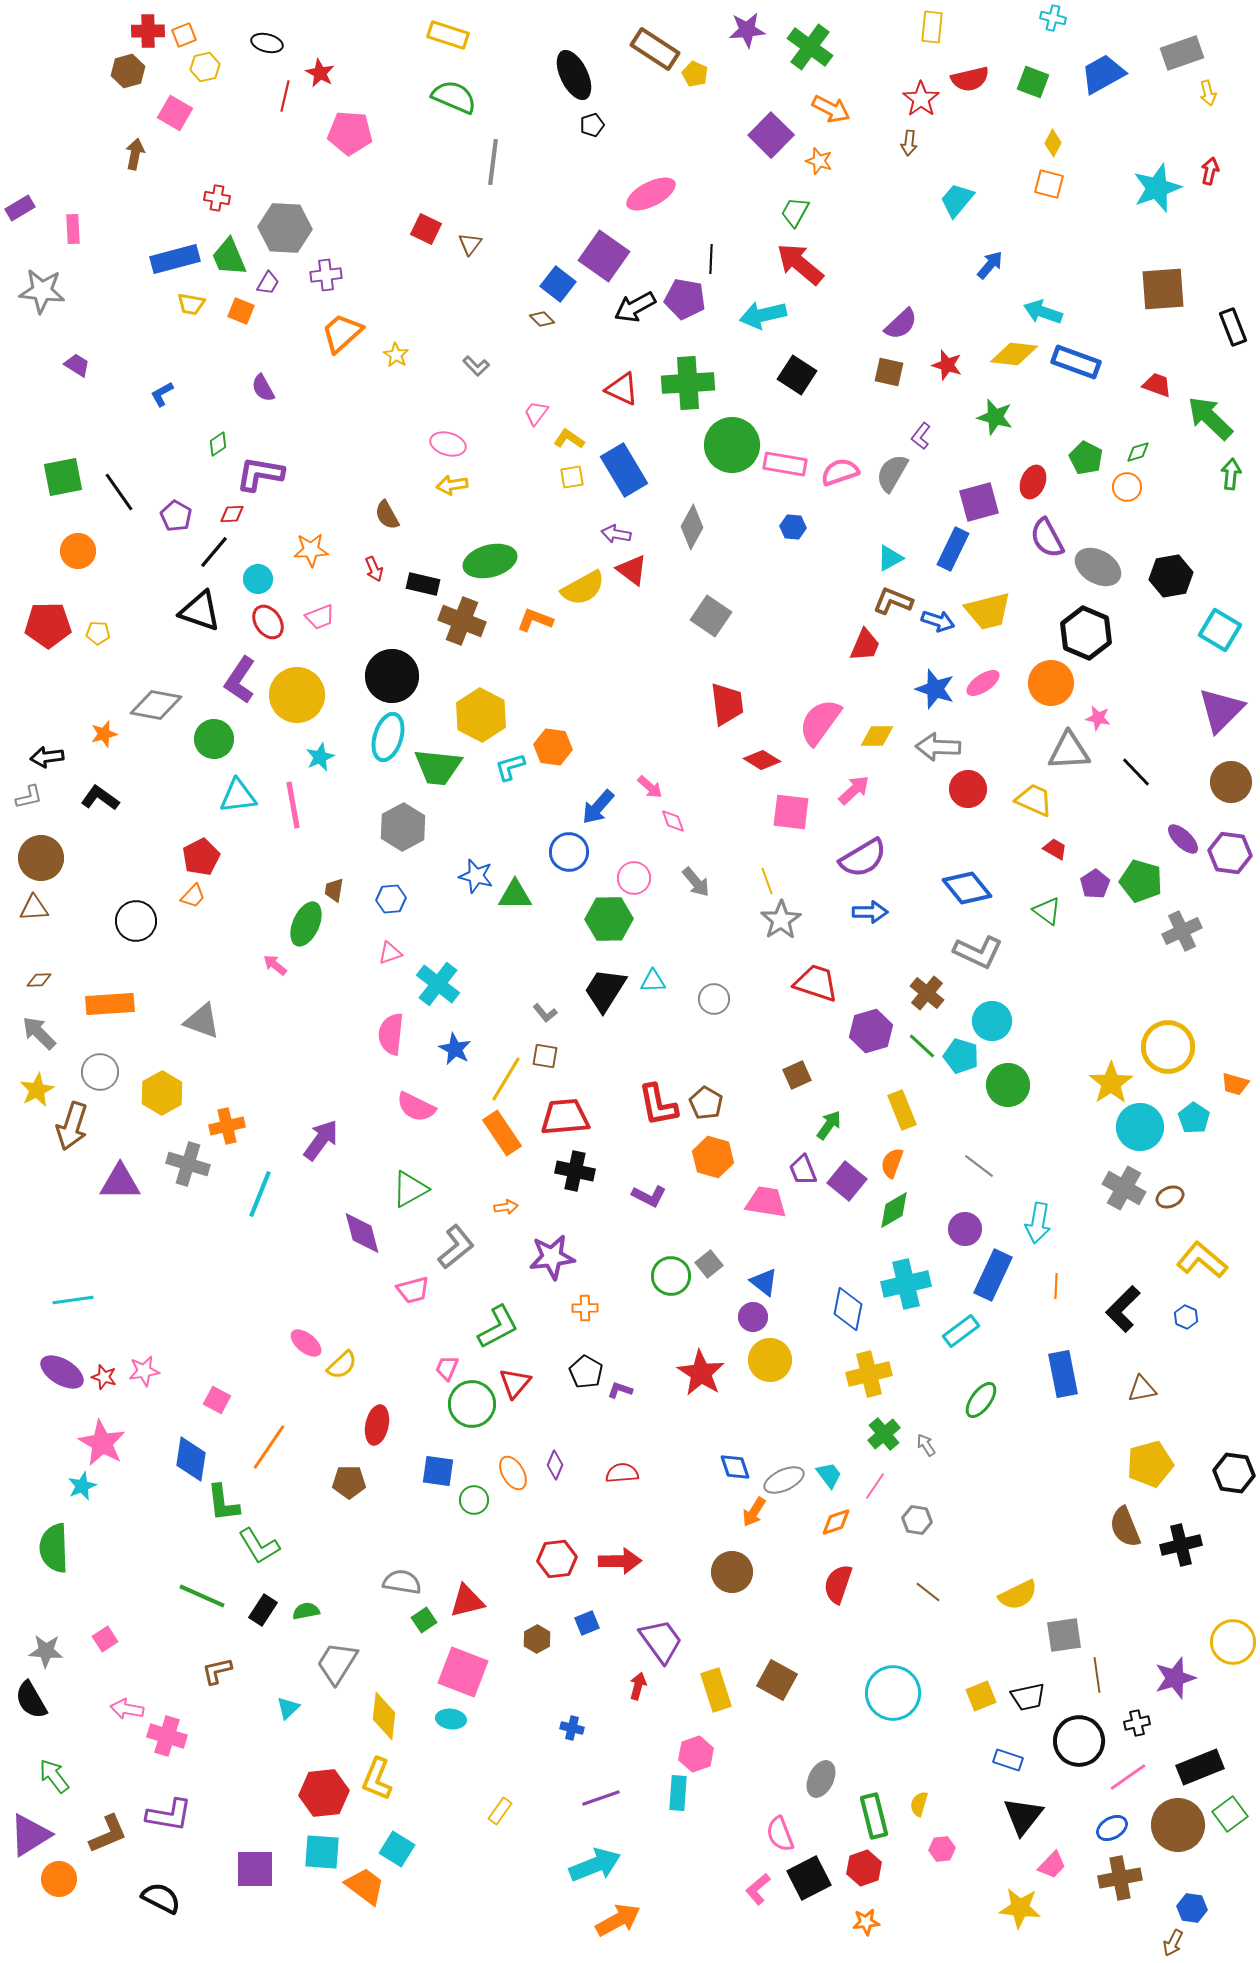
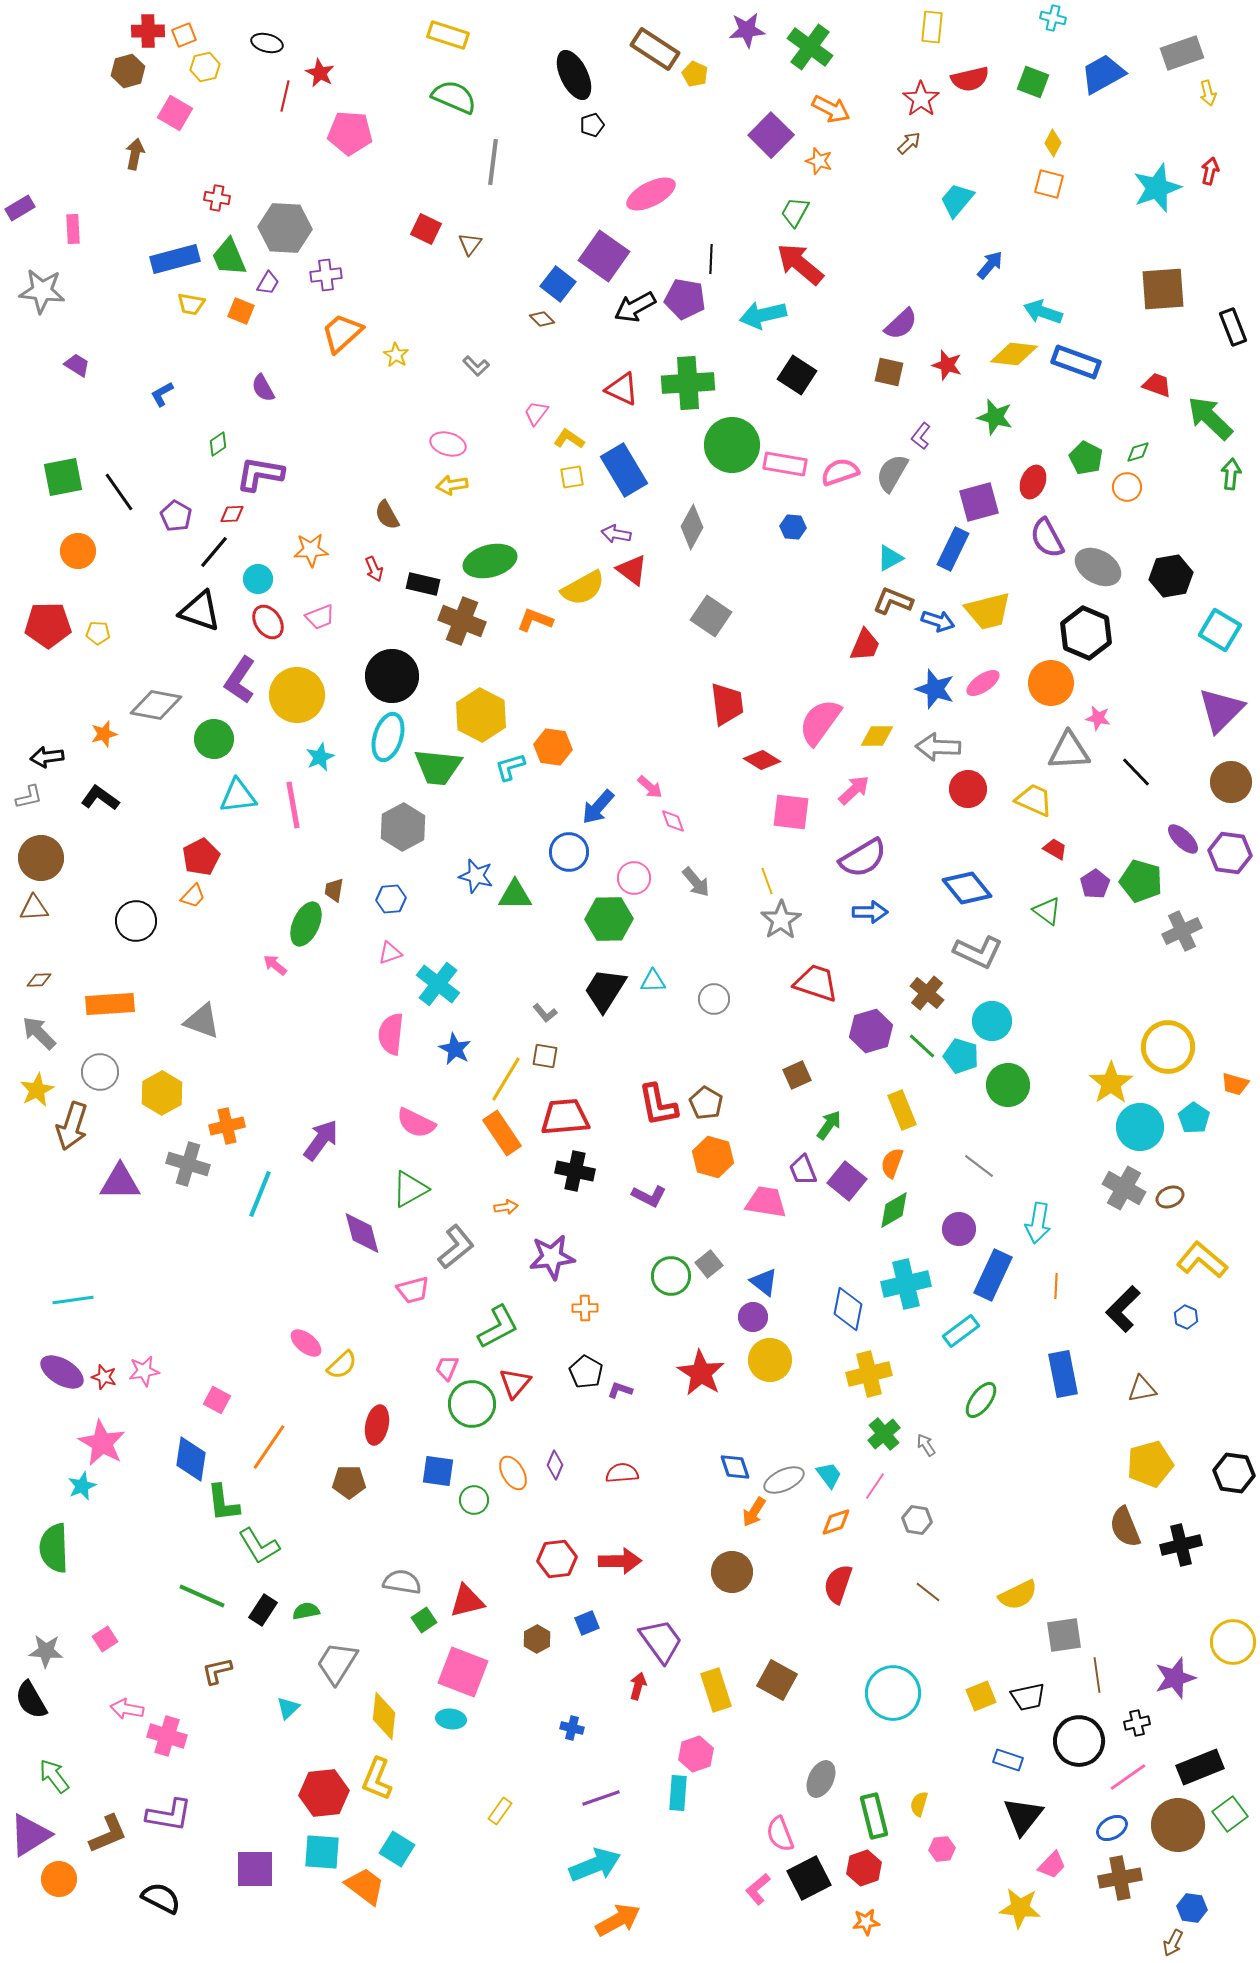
brown arrow at (909, 143): rotated 140 degrees counterclockwise
pink semicircle at (416, 1107): moved 16 px down
purple circle at (965, 1229): moved 6 px left
